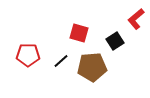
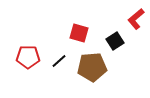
red pentagon: moved 2 px down
black line: moved 2 px left
